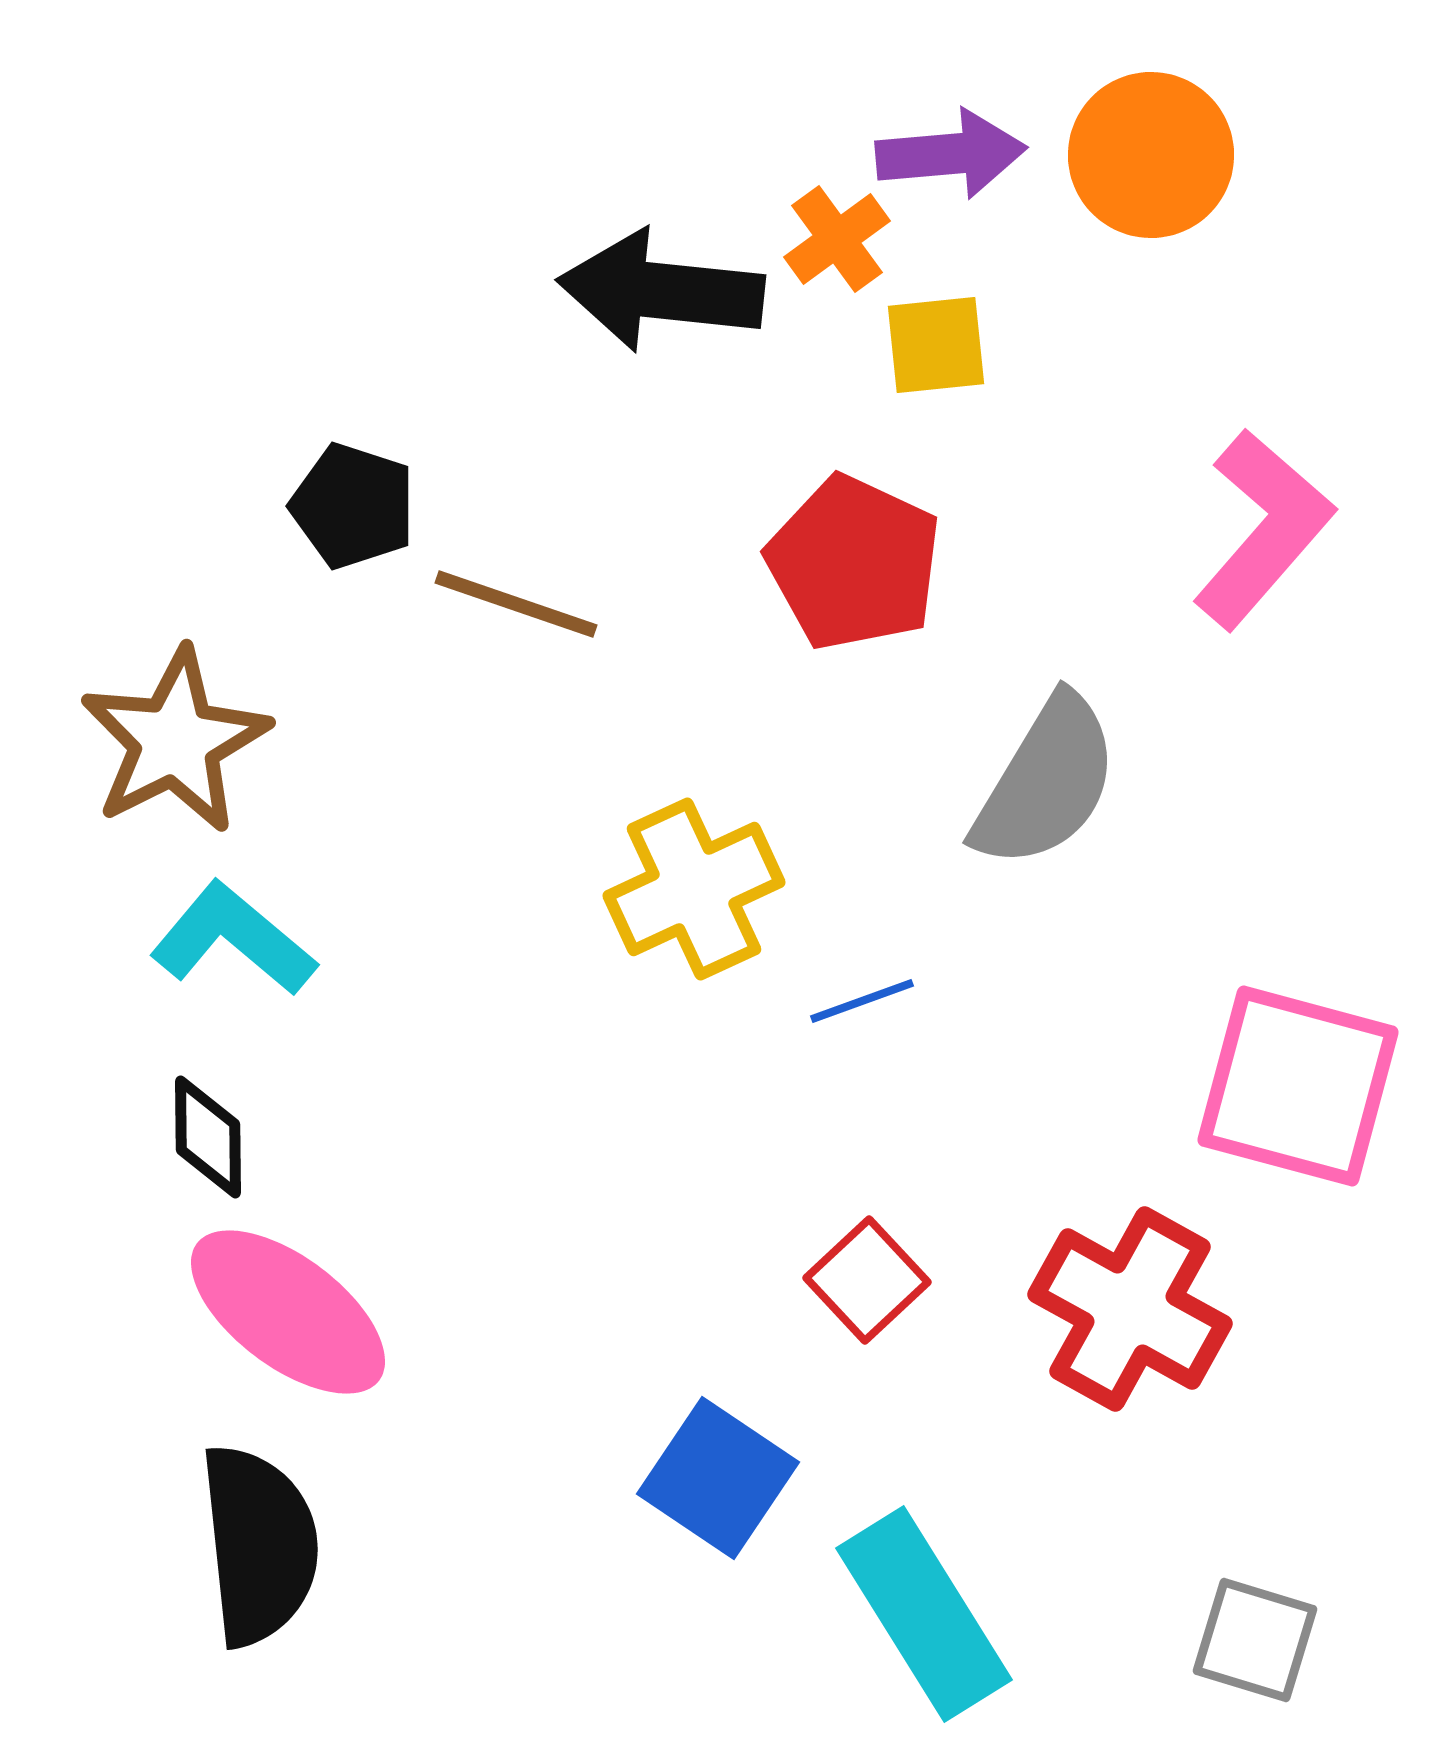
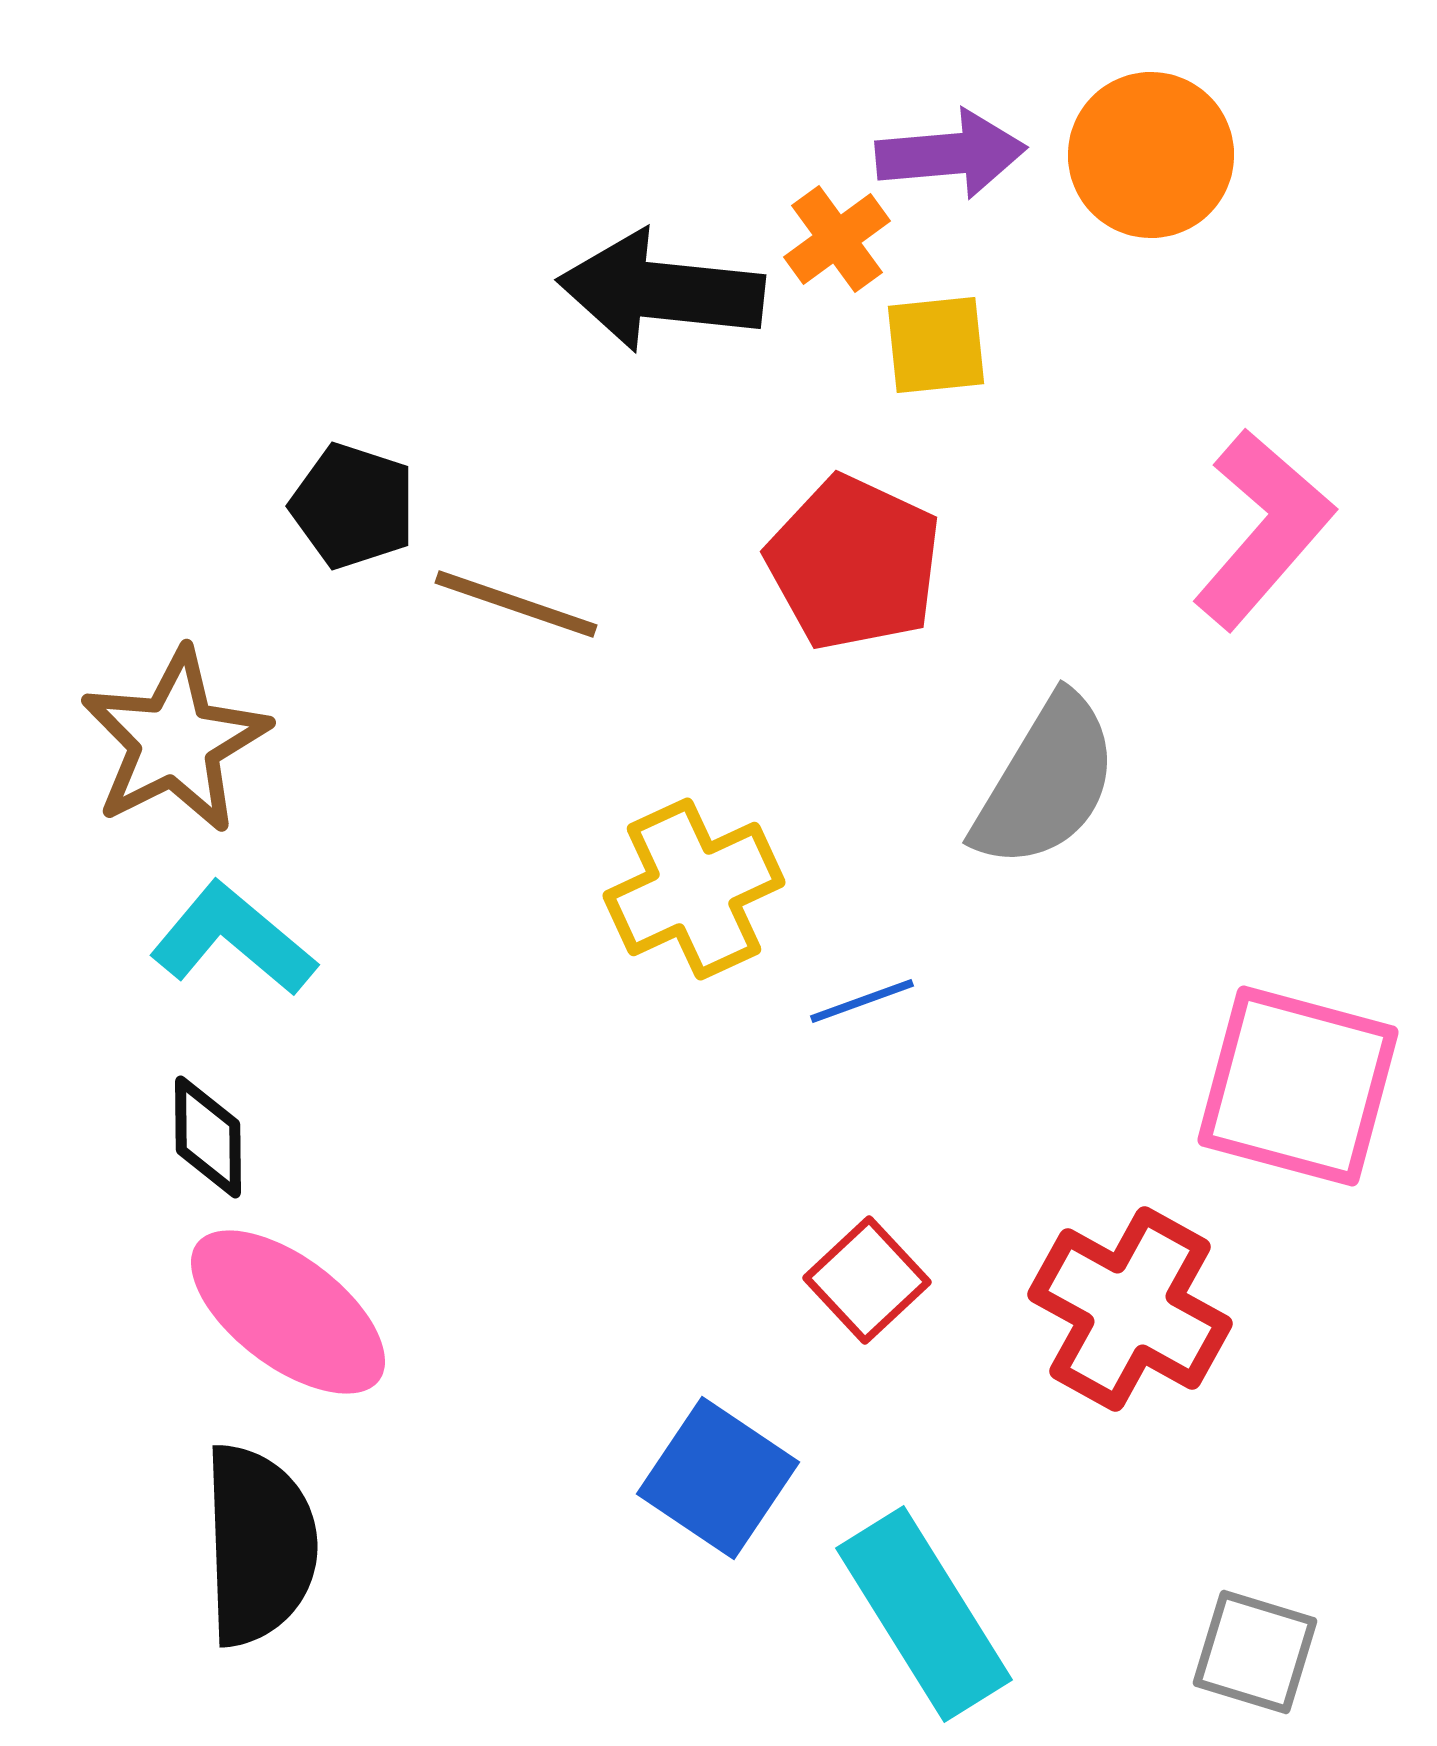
black semicircle: rotated 4 degrees clockwise
gray square: moved 12 px down
